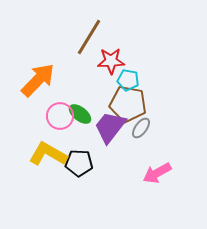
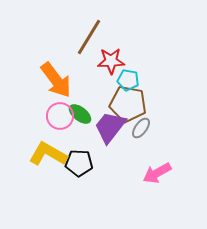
orange arrow: moved 18 px right; rotated 99 degrees clockwise
